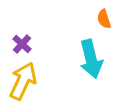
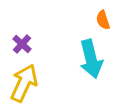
orange semicircle: moved 1 px left, 1 px down
yellow arrow: moved 1 px right, 2 px down
